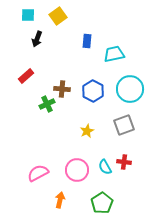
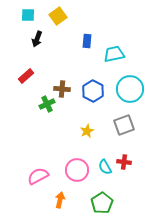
pink semicircle: moved 3 px down
